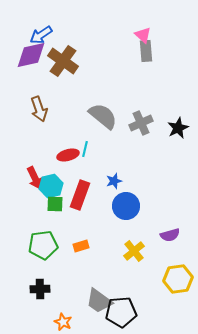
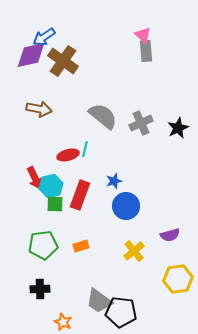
blue arrow: moved 3 px right, 2 px down
brown arrow: rotated 60 degrees counterclockwise
black pentagon: rotated 12 degrees clockwise
